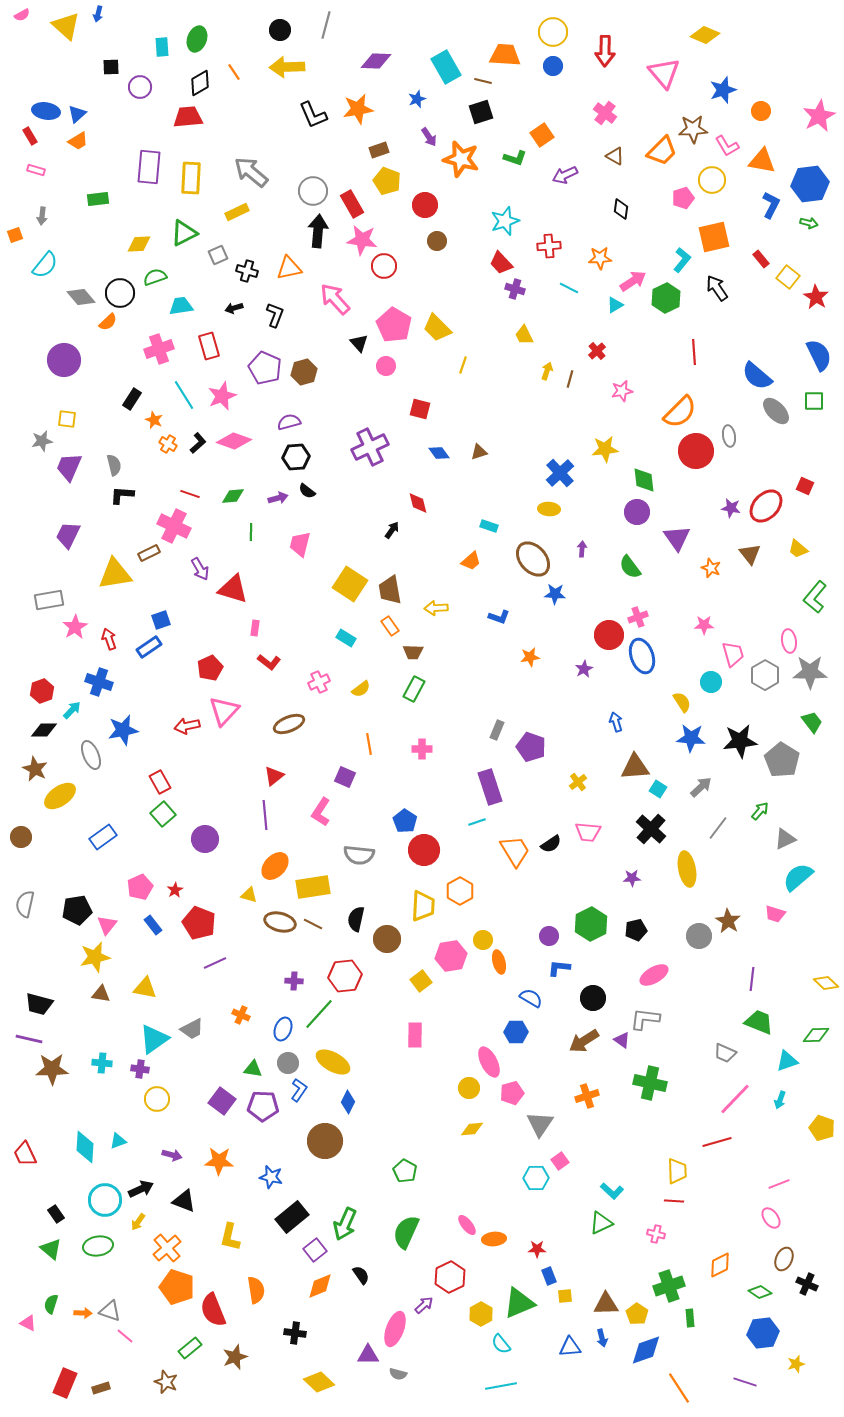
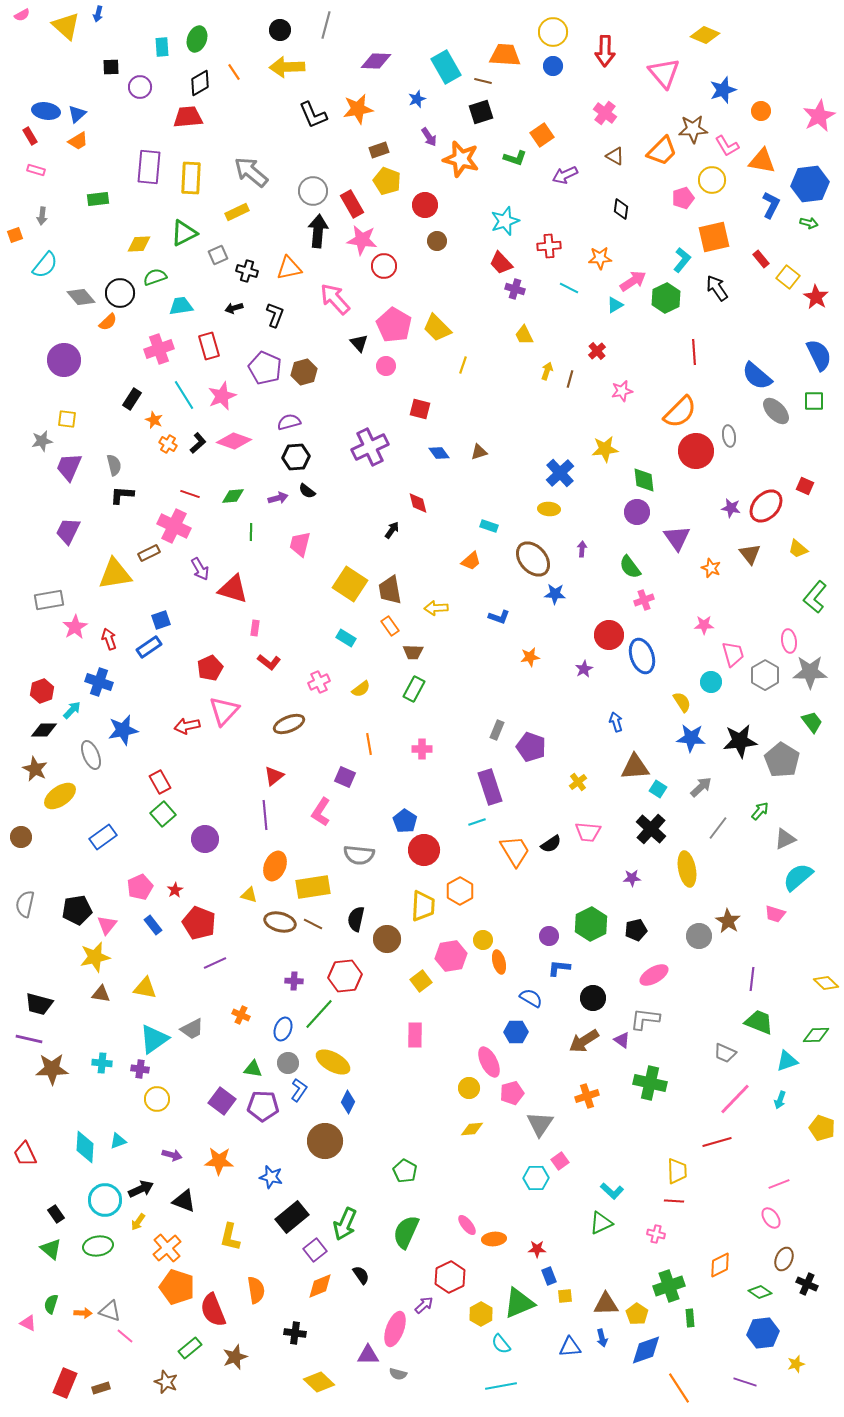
purple trapezoid at (68, 535): moved 4 px up
pink cross at (638, 617): moved 6 px right, 17 px up
orange ellipse at (275, 866): rotated 20 degrees counterclockwise
